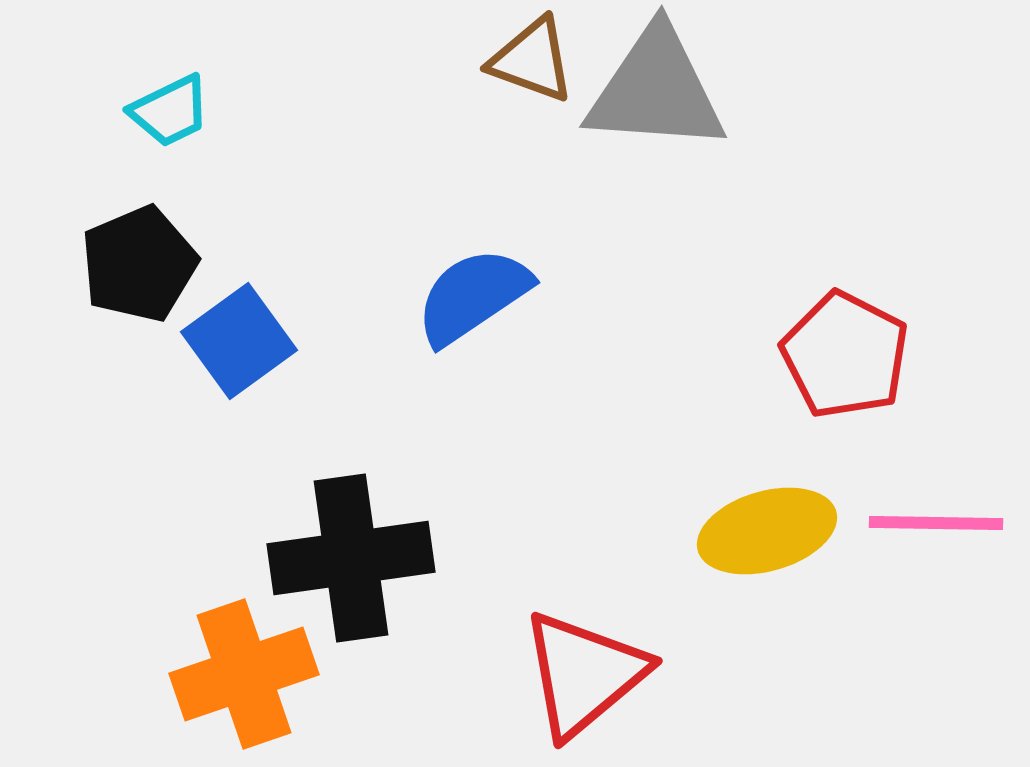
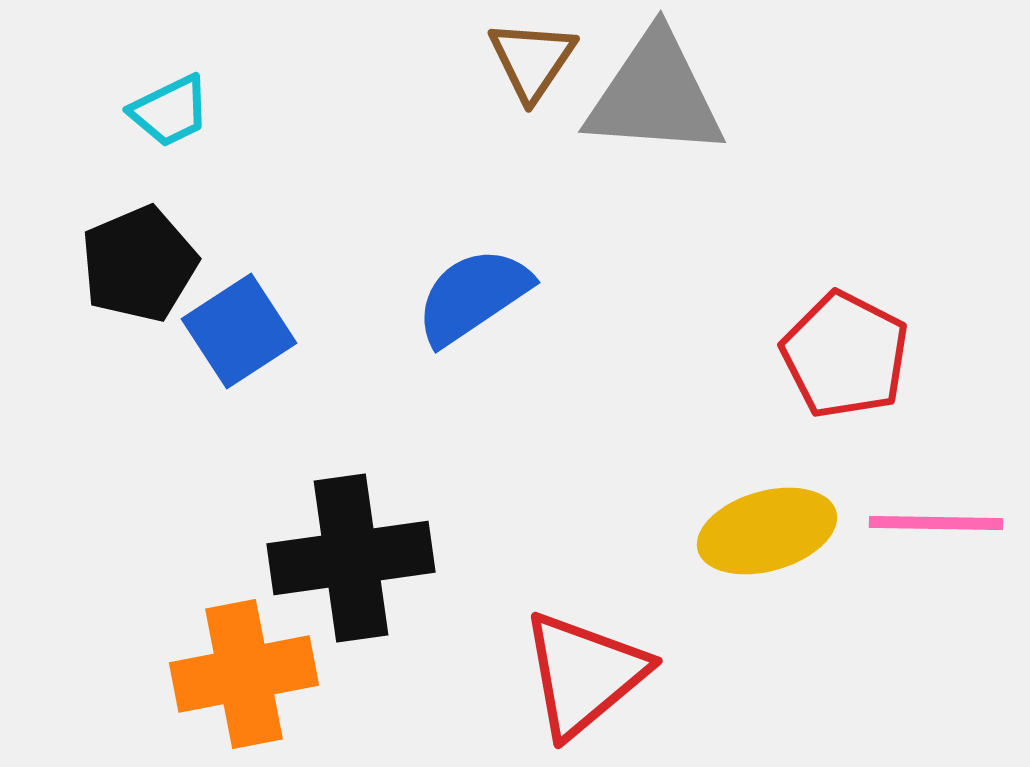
brown triangle: rotated 44 degrees clockwise
gray triangle: moved 1 px left, 5 px down
blue square: moved 10 px up; rotated 3 degrees clockwise
orange cross: rotated 8 degrees clockwise
